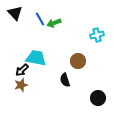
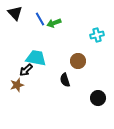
black arrow: moved 4 px right
brown star: moved 4 px left
